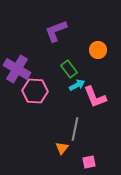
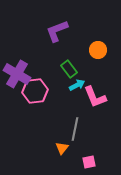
purple L-shape: moved 1 px right
purple cross: moved 5 px down
pink hexagon: rotated 10 degrees counterclockwise
